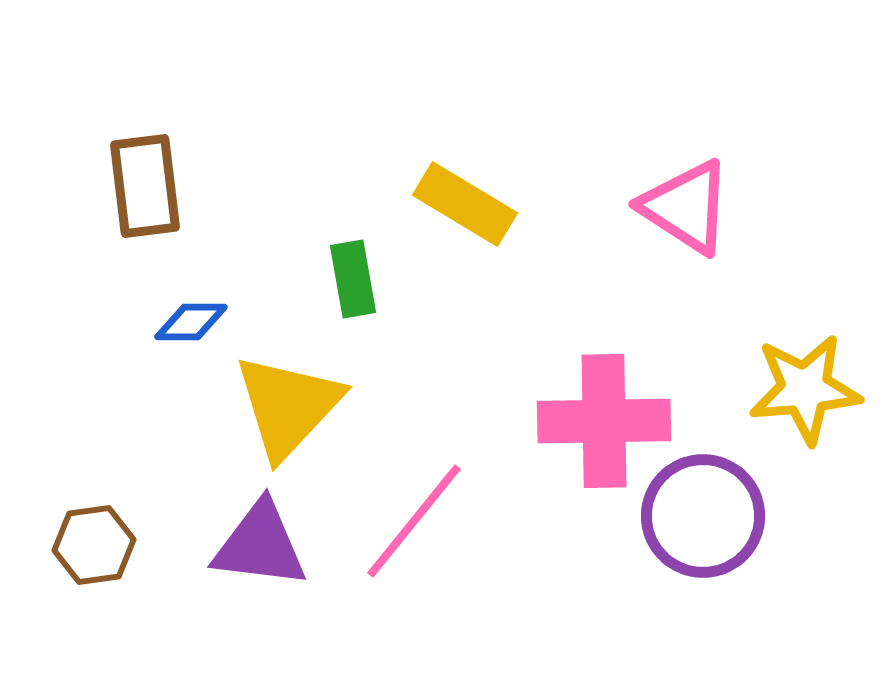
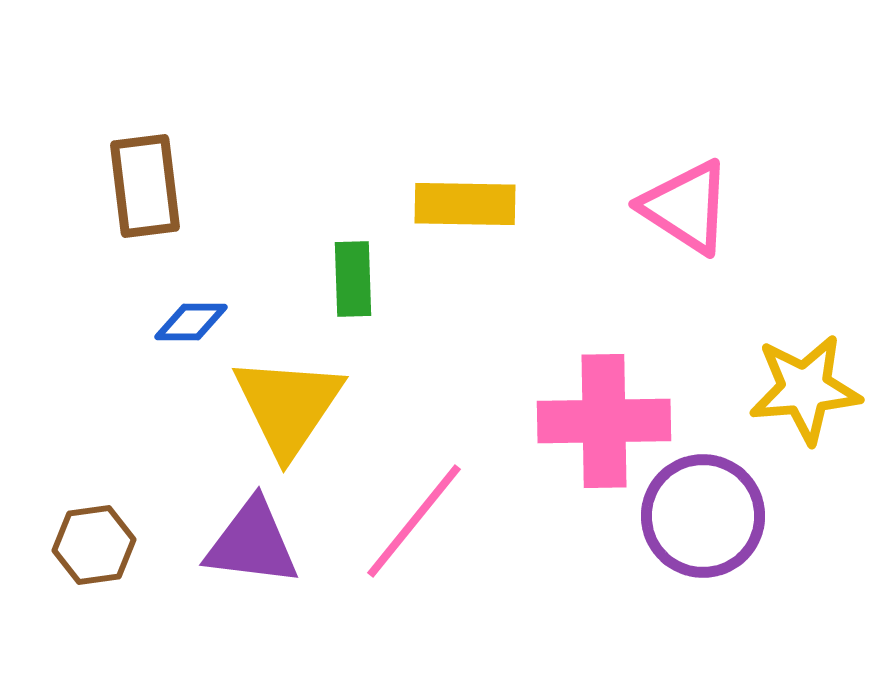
yellow rectangle: rotated 30 degrees counterclockwise
green rectangle: rotated 8 degrees clockwise
yellow triangle: rotated 9 degrees counterclockwise
purple triangle: moved 8 px left, 2 px up
